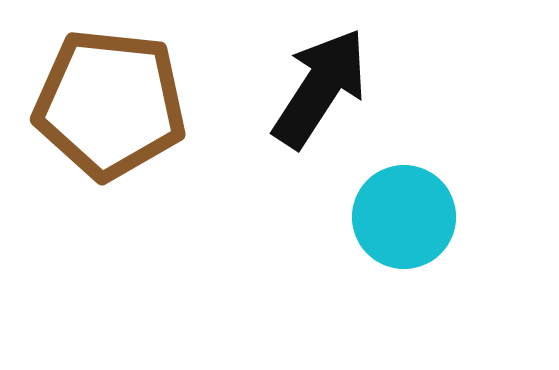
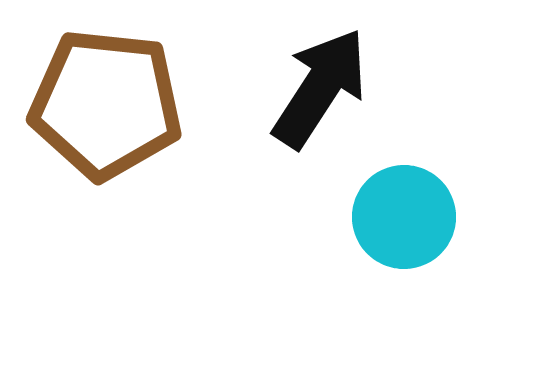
brown pentagon: moved 4 px left
